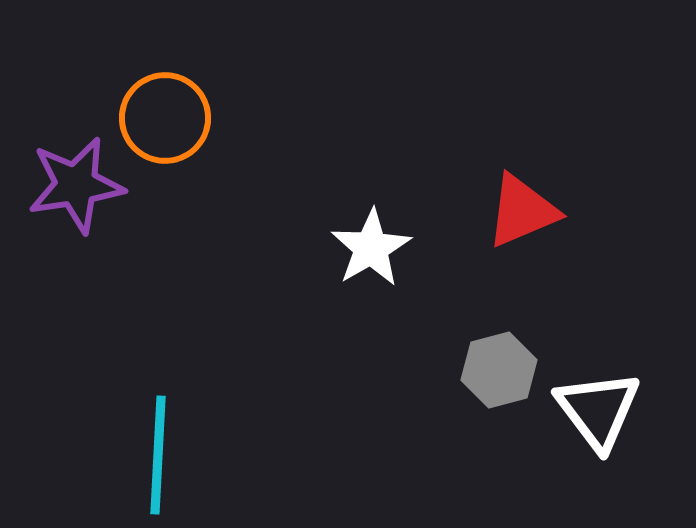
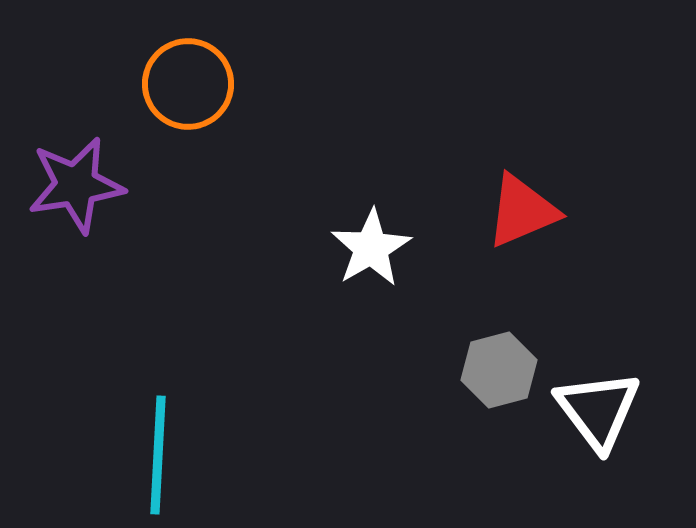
orange circle: moved 23 px right, 34 px up
